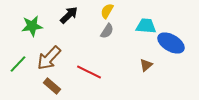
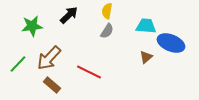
yellow semicircle: rotated 21 degrees counterclockwise
blue ellipse: rotated 8 degrees counterclockwise
brown triangle: moved 8 px up
brown rectangle: moved 1 px up
